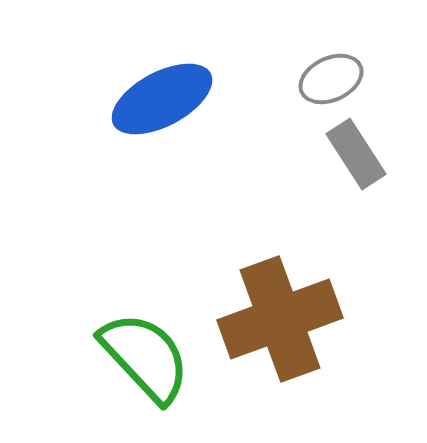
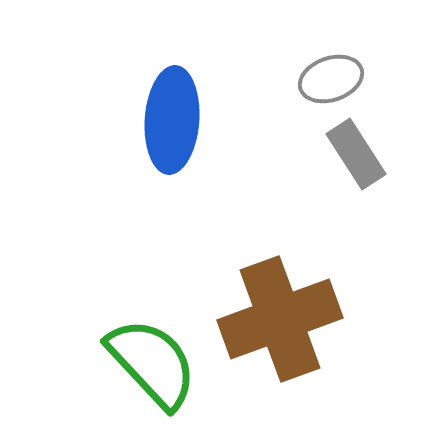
gray ellipse: rotated 6 degrees clockwise
blue ellipse: moved 10 px right, 21 px down; rotated 58 degrees counterclockwise
green semicircle: moved 7 px right, 6 px down
